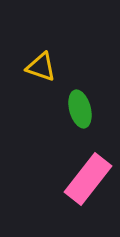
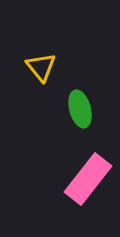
yellow triangle: rotated 32 degrees clockwise
